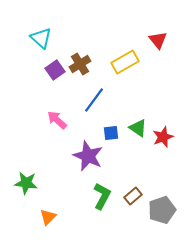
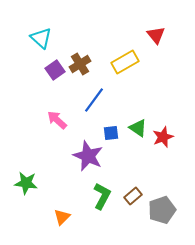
red triangle: moved 2 px left, 5 px up
orange triangle: moved 14 px right
